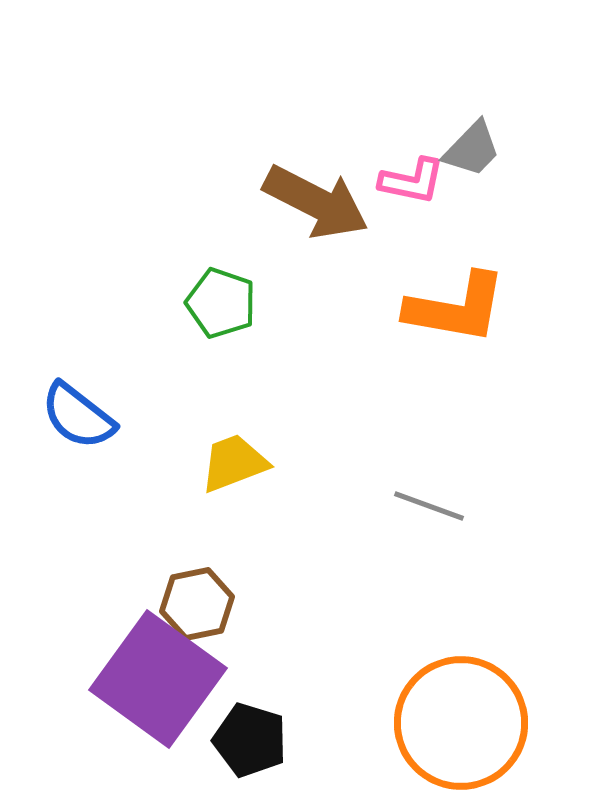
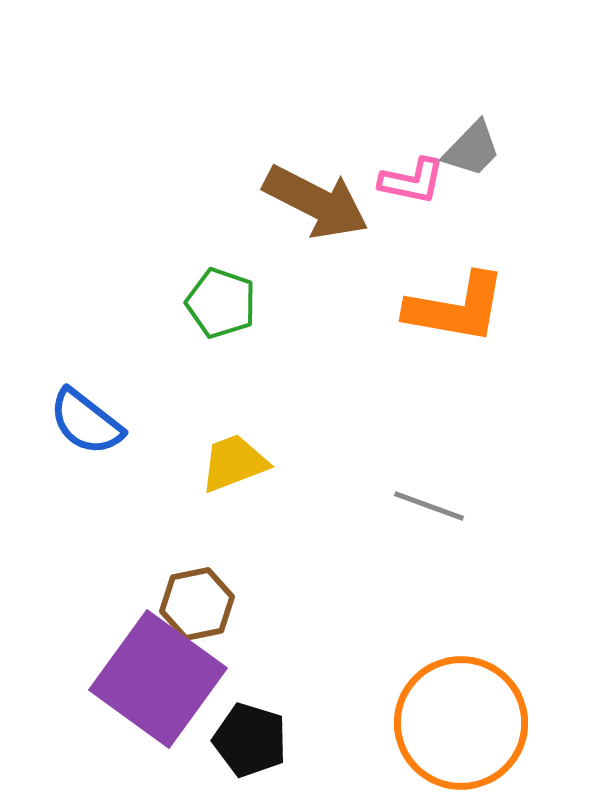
blue semicircle: moved 8 px right, 6 px down
